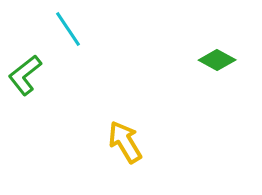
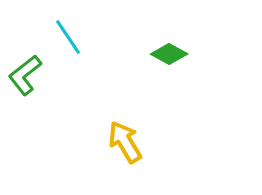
cyan line: moved 8 px down
green diamond: moved 48 px left, 6 px up
